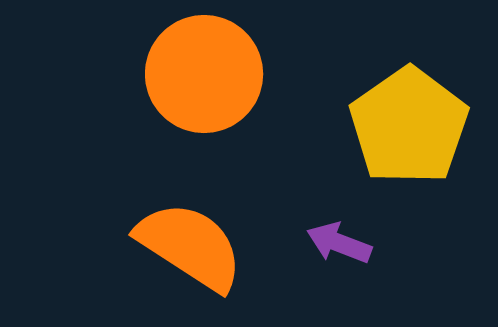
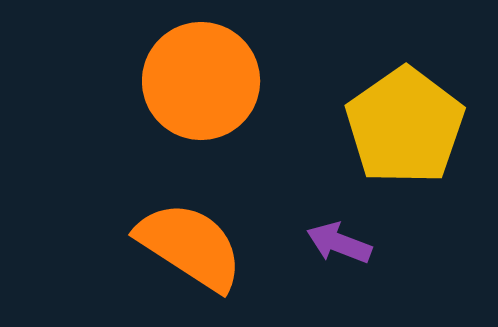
orange circle: moved 3 px left, 7 px down
yellow pentagon: moved 4 px left
